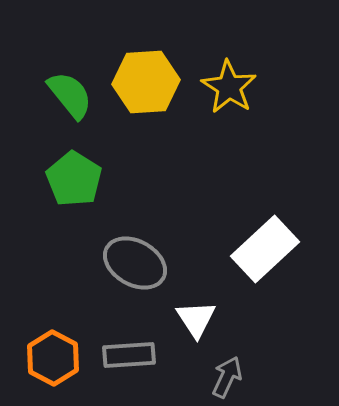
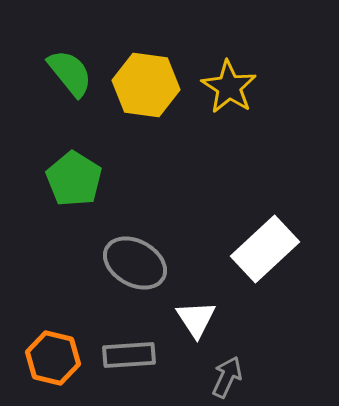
yellow hexagon: moved 3 px down; rotated 12 degrees clockwise
green semicircle: moved 22 px up
orange hexagon: rotated 14 degrees counterclockwise
